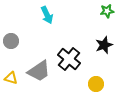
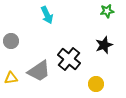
yellow triangle: rotated 24 degrees counterclockwise
